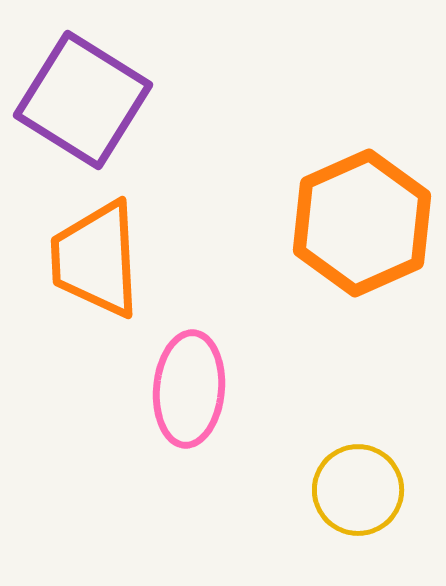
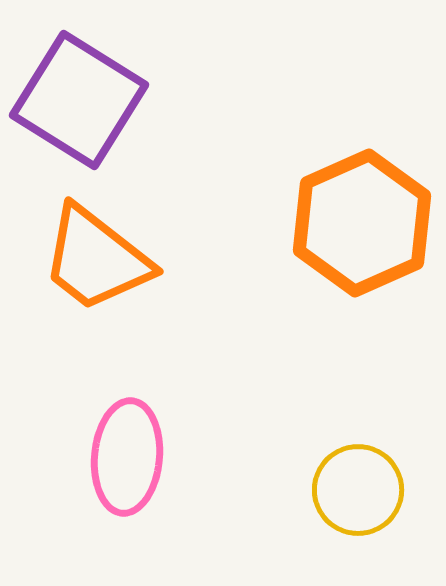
purple square: moved 4 px left
orange trapezoid: rotated 49 degrees counterclockwise
pink ellipse: moved 62 px left, 68 px down
